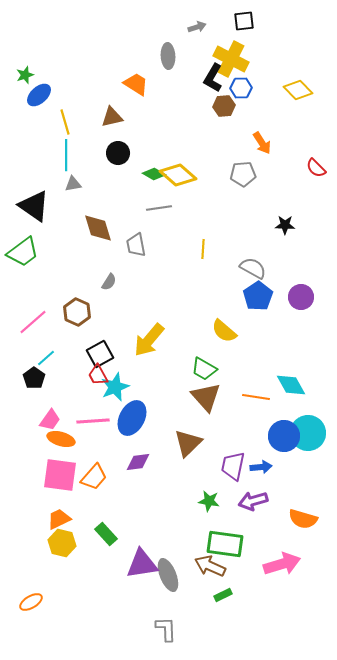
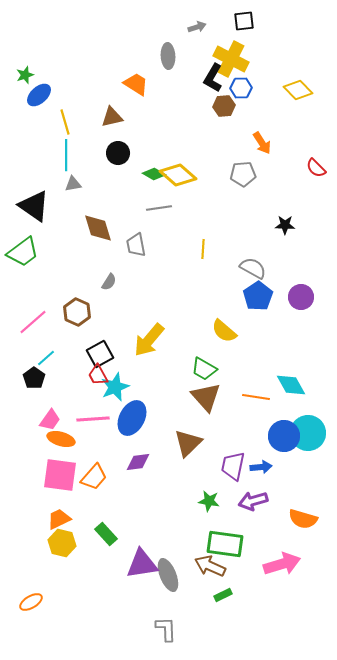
pink line at (93, 421): moved 2 px up
